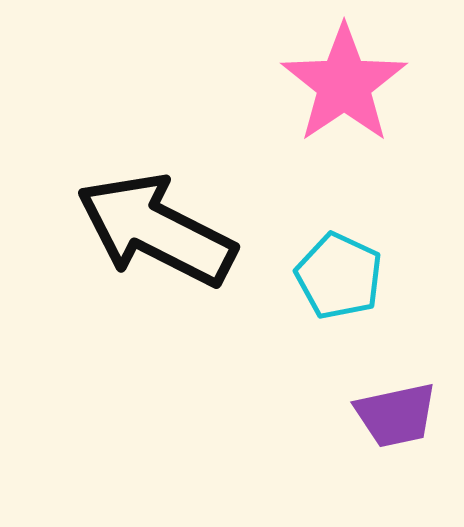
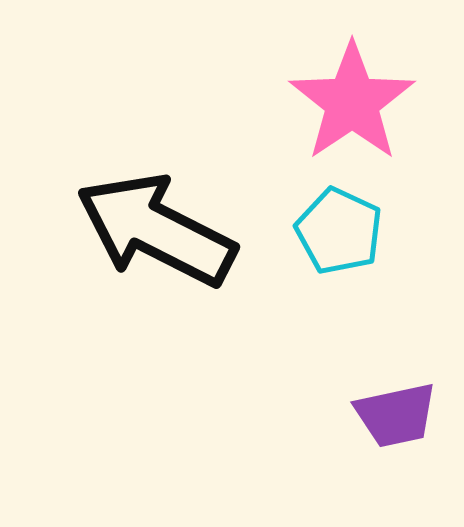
pink star: moved 8 px right, 18 px down
cyan pentagon: moved 45 px up
